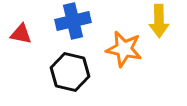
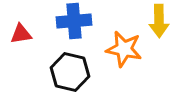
blue cross: moved 1 px right; rotated 8 degrees clockwise
red triangle: rotated 20 degrees counterclockwise
